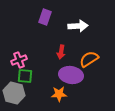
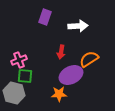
purple ellipse: rotated 35 degrees counterclockwise
